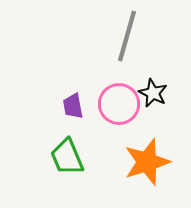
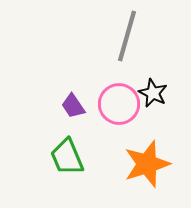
purple trapezoid: rotated 24 degrees counterclockwise
orange star: moved 2 px down
